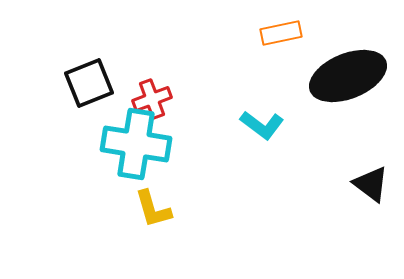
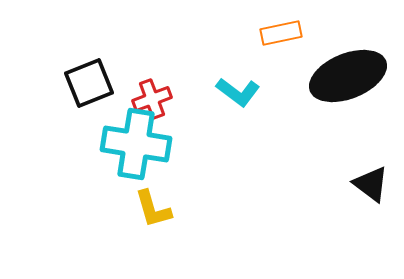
cyan L-shape: moved 24 px left, 33 px up
